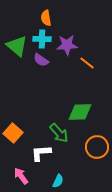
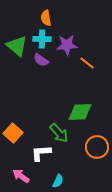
pink arrow: rotated 18 degrees counterclockwise
